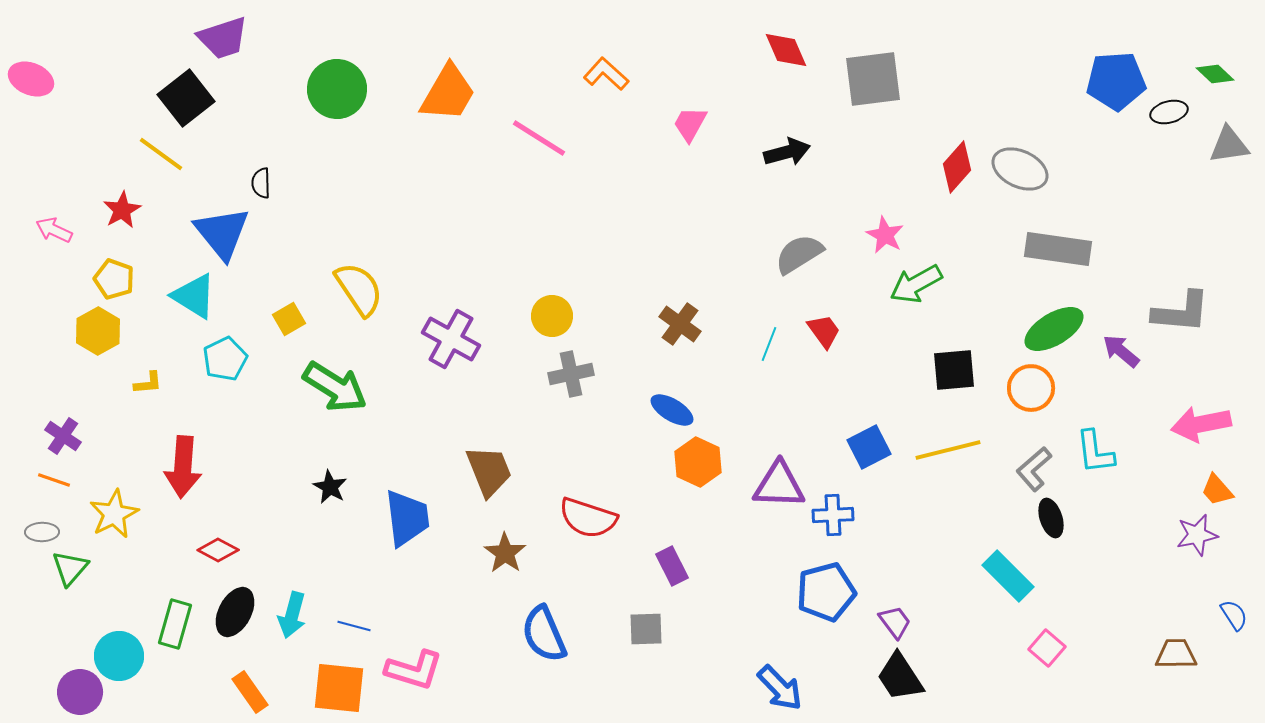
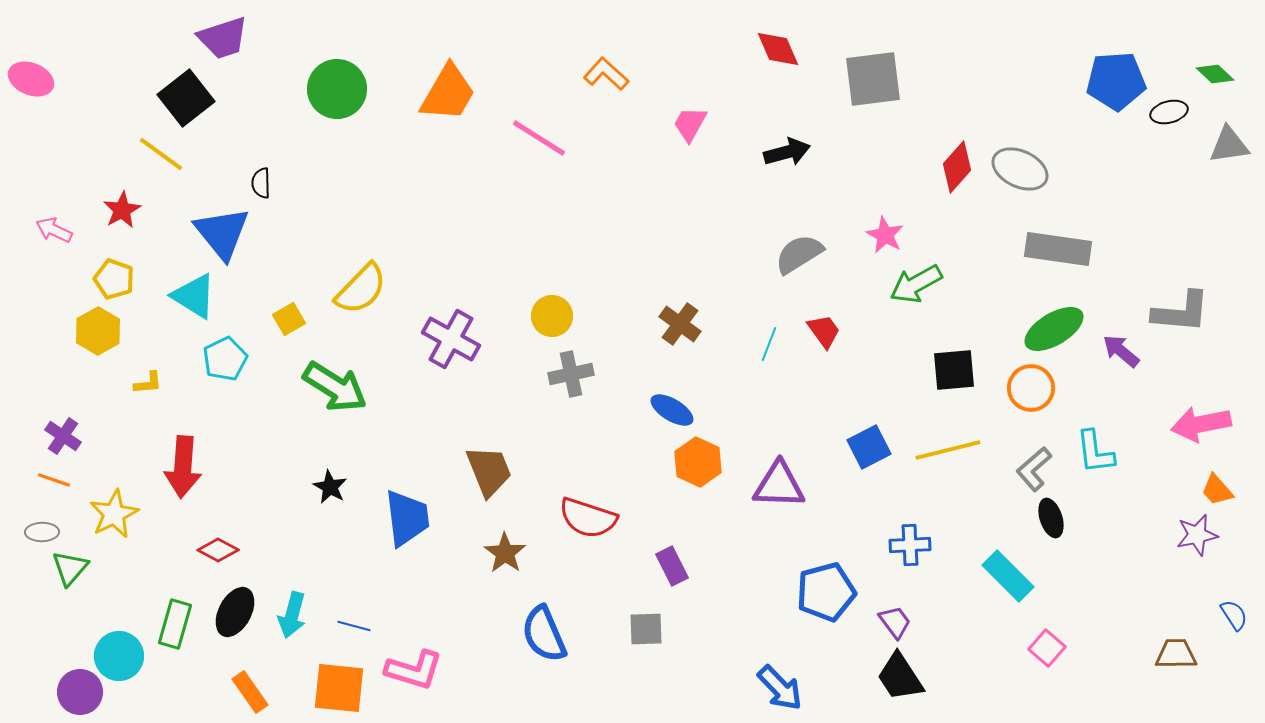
red diamond at (786, 50): moved 8 px left, 1 px up
yellow semicircle at (359, 289): moved 2 px right; rotated 78 degrees clockwise
blue cross at (833, 515): moved 77 px right, 30 px down
